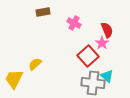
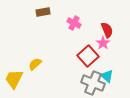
pink star: moved 1 px right
gray cross: rotated 15 degrees clockwise
